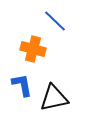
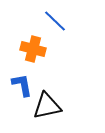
black triangle: moved 7 px left, 8 px down
